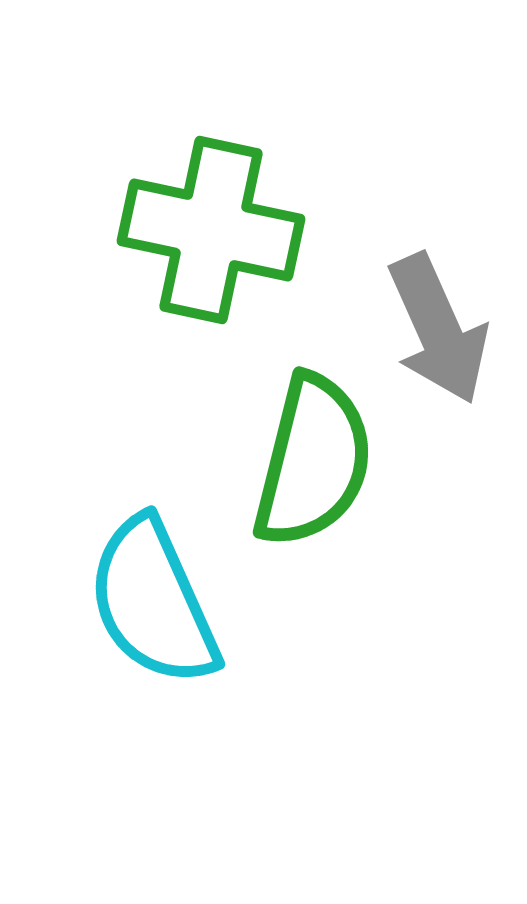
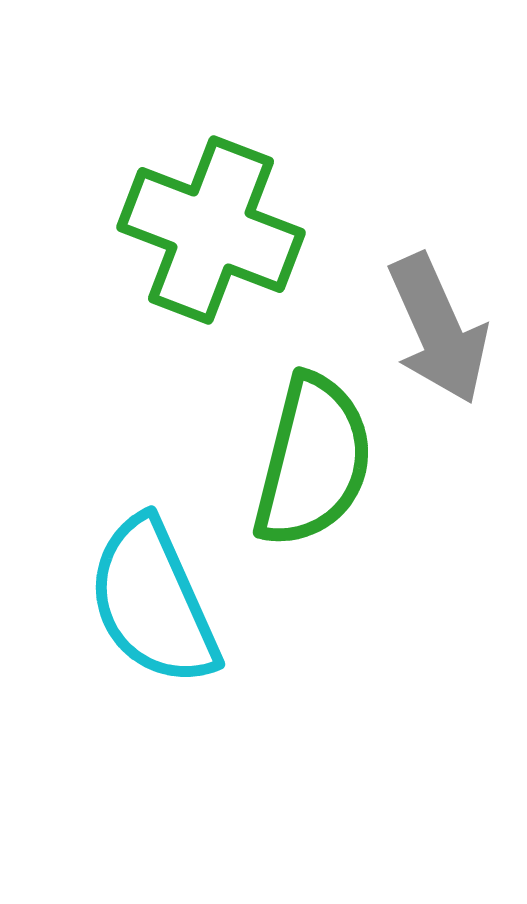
green cross: rotated 9 degrees clockwise
